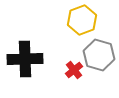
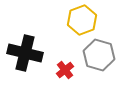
black cross: moved 6 px up; rotated 16 degrees clockwise
red cross: moved 9 px left
